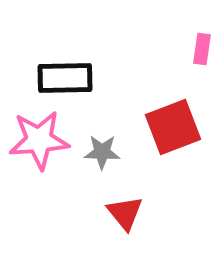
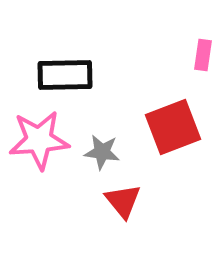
pink rectangle: moved 1 px right, 6 px down
black rectangle: moved 3 px up
gray star: rotated 6 degrees clockwise
red triangle: moved 2 px left, 12 px up
